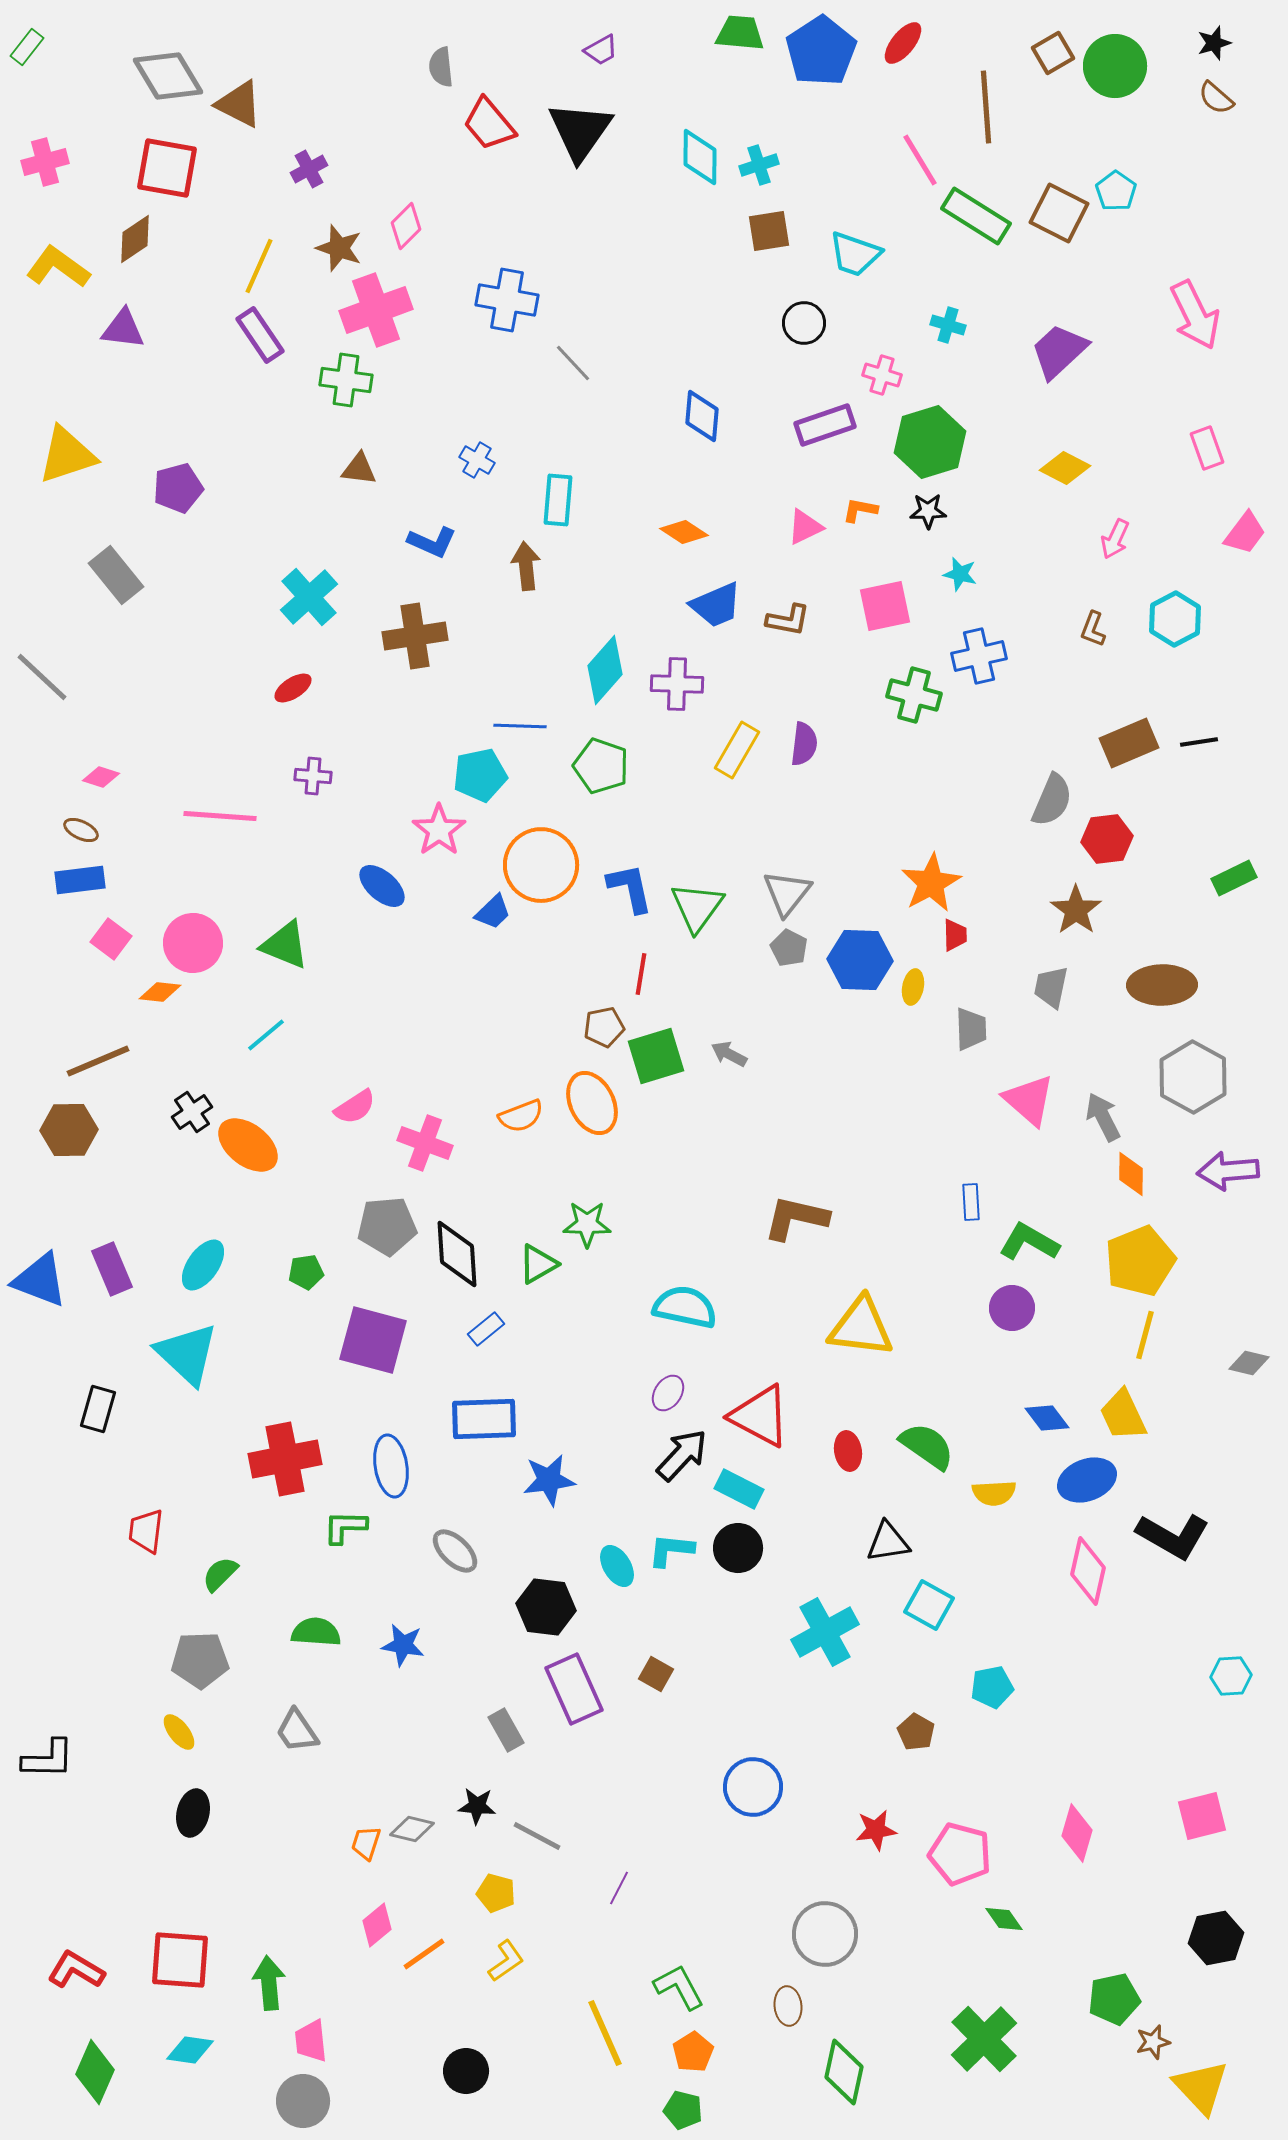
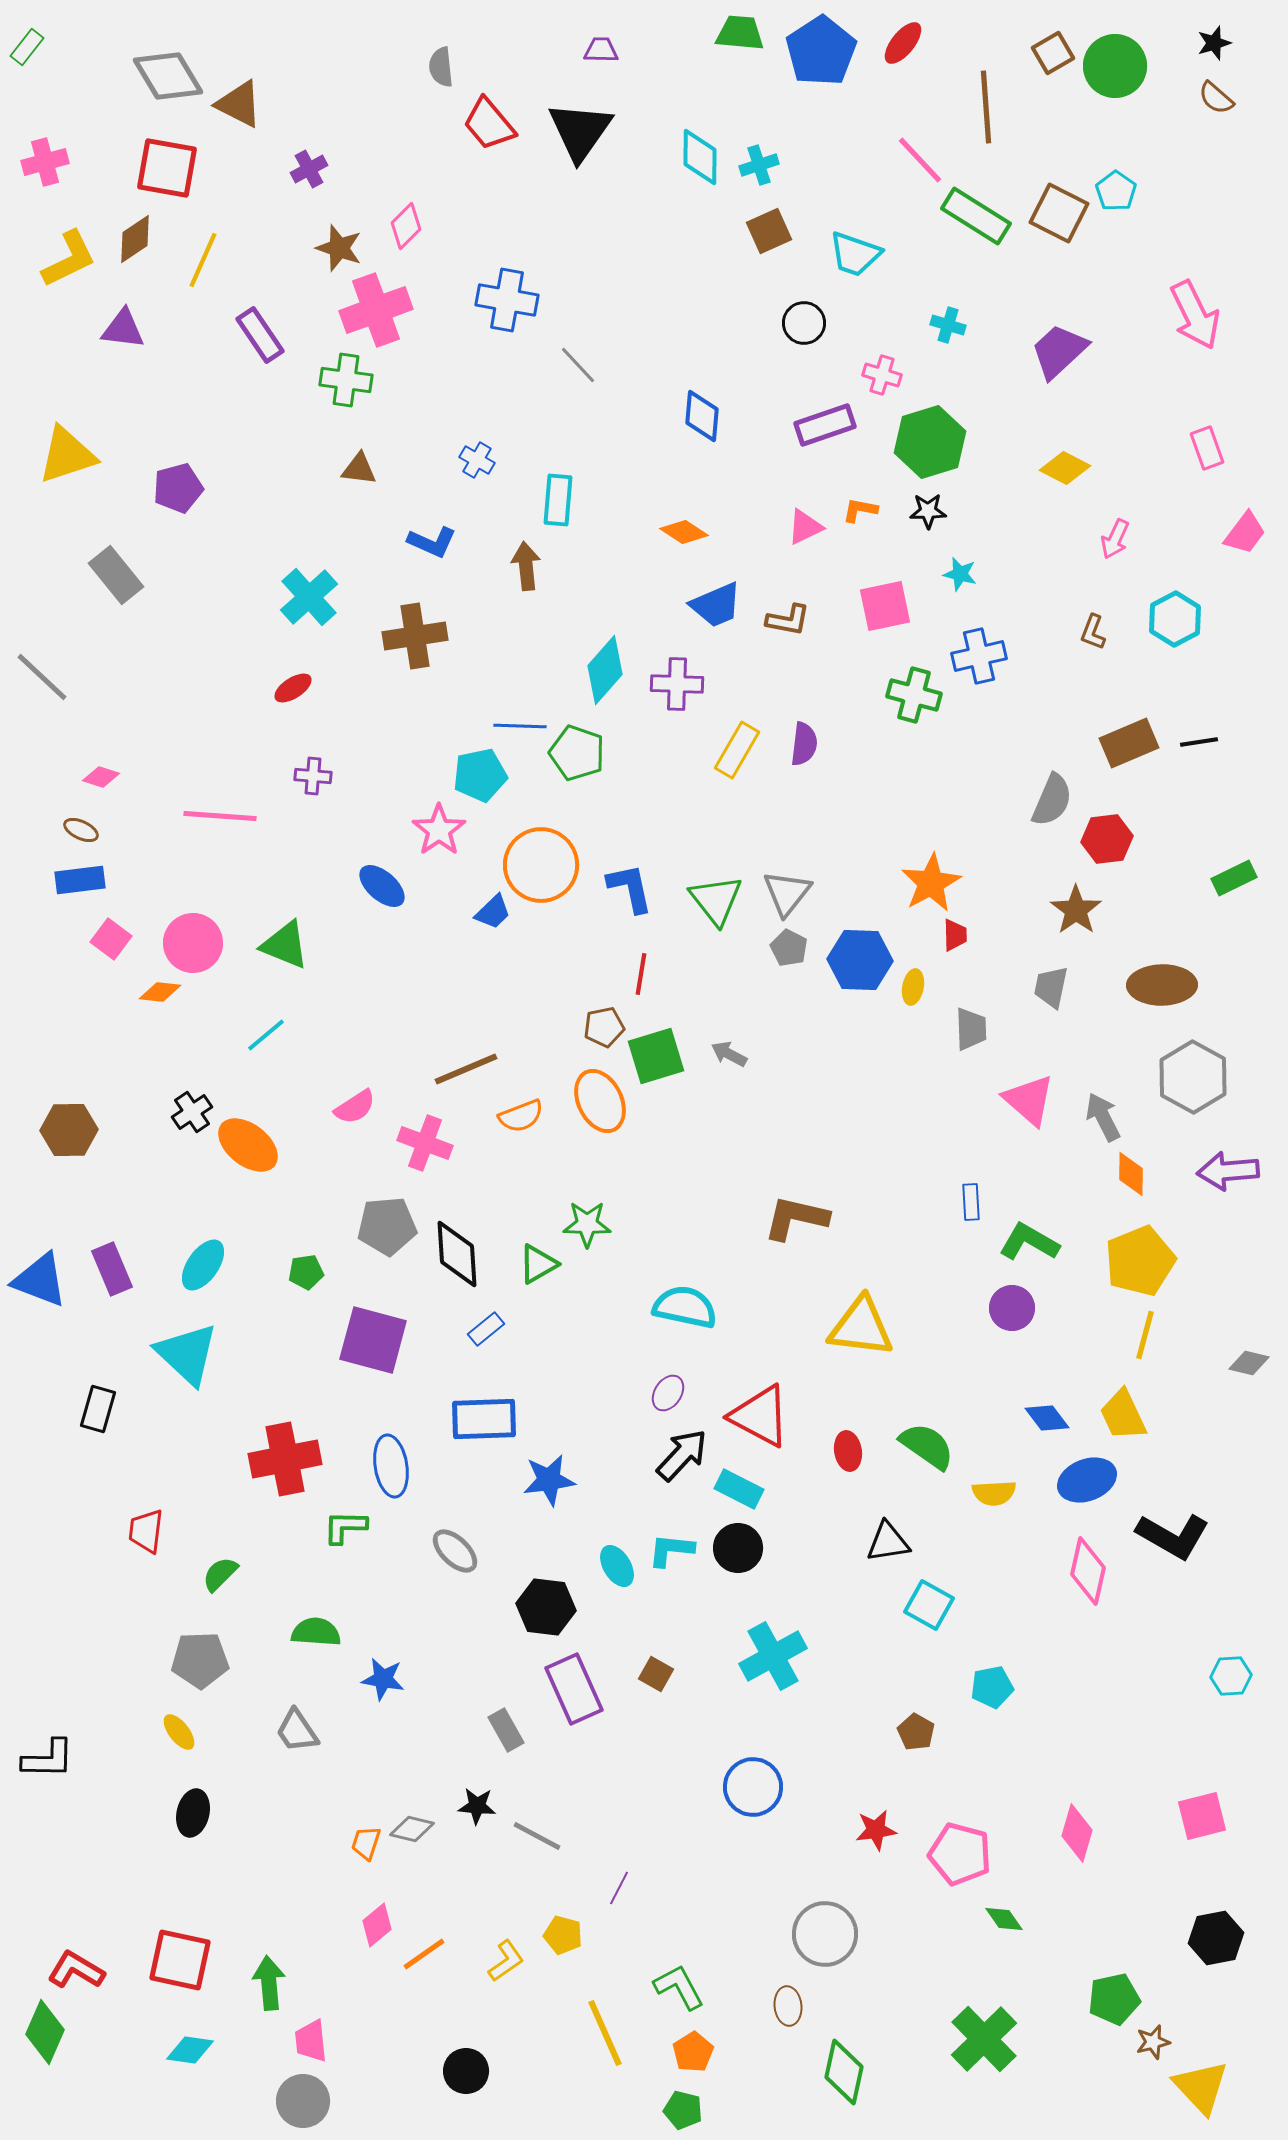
purple trapezoid at (601, 50): rotated 150 degrees counterclockwise
pink line at (920, 160): rotated 12 degrees counterclockwise
brown square at (769, 231): rotated 15 degrees counterclockwise
yellow line at (259, 266): moved 56 px left, 6 px up
yellow L-shape at (58, 267): moved 11 px right, 8 px up; rotated 118 degrees clockwise
gray line at (573, 363): moved 5 px right, 2 px down
brown L-shape at (1093, 629): moved 3 px down
green pentagon at (601, 766): moved 24 px left, 13 px up
green triangle at (697, 907): moved 19 px right, 7 px up; rotated 14 degrees counterclockwise
brown line at (98, 1061): moved 368 px right, 8 px down
orange ellipse at (592, 1103): moved 8 px right, 2 px up
cyan cross at (825, 1632): moved 52 px left, 24 px down
blue star at (403, 1645): moved 20 px left, 34 px down
yellow pentagon at (496, 1893): moved 67 px right, 42 px down
red square at (180, 1960): rotated 8 degrees clockwise
green diamond at (95, 2072): moved 50 px left, 40 px up
